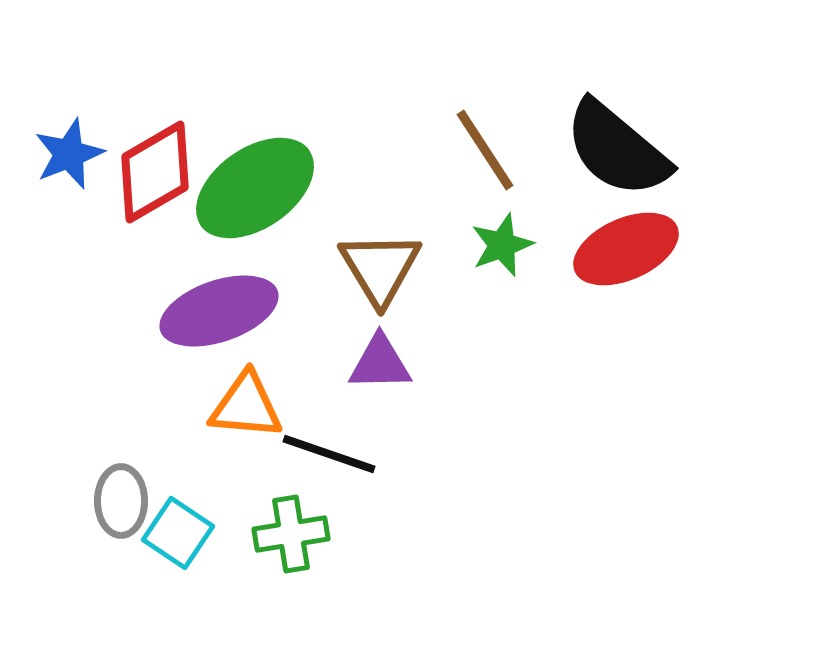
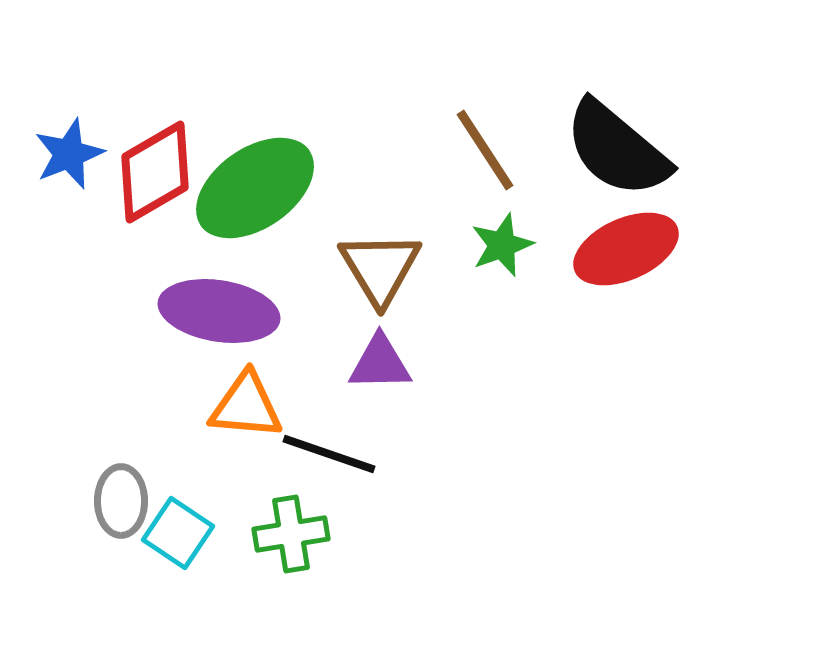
purple ellipse: rotated 28 degrees clockwise
